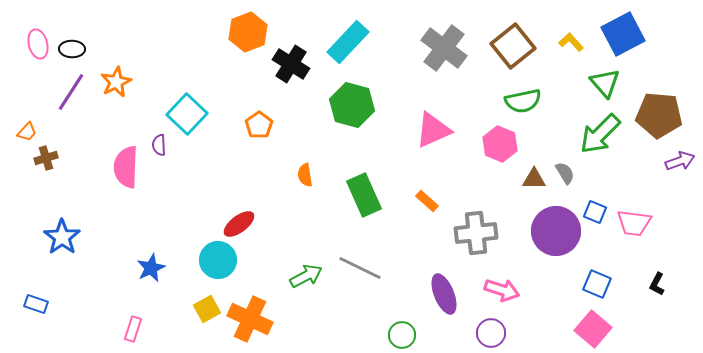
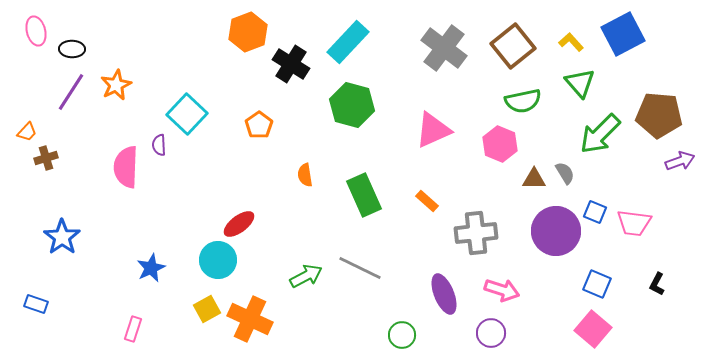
pink ellipse at (38, 44): moved 2 px left, 13 px up
orange star at (116, 82): moved 3 px down
green triangle at (605, 83): moved 25 px left
